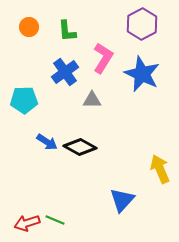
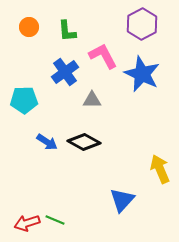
pink L-shape: moved 2 px up; rotated 60 degrees counterclockwise
black diamond: moved 4 px right, 5 px up
